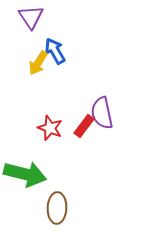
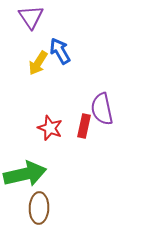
blue arrow: moved 5 px right
purple semicircle: moved 4 px up
red rectangle: rotated 25 degrees counterclockwise
green arrow: rotated 27 degrees counterclockwise
brown ellipse: moved 18 px left
